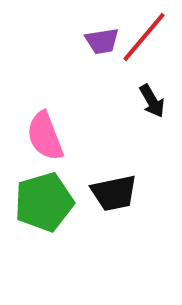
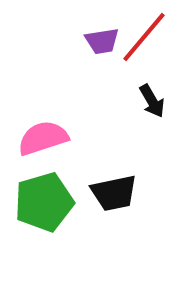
pink semicircle: moved 2 px left, 2 px down; rotated 93 degrees clockwise
